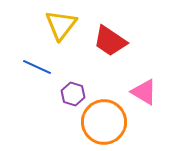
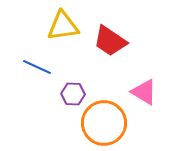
yellow triangle: moved 2 px right, 1 px down; rotated 44 degrees clockwise
purple hexagon: rotated 15 degrees counterclockwise
orange circle: moved 1 px down
